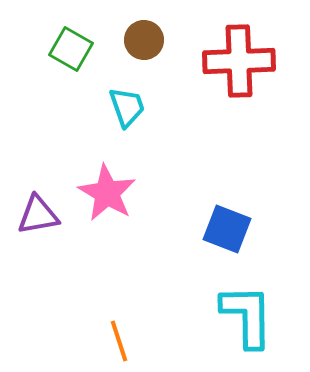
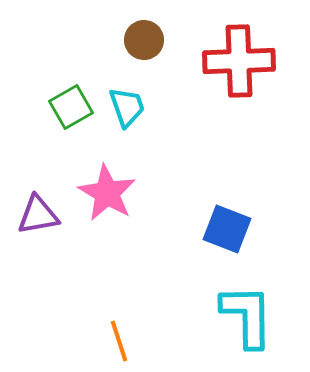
green square: moved 58 px down; rotated 30 degrees clockwise
